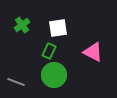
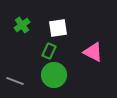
gray line: moved 1 px left, 1 px up
